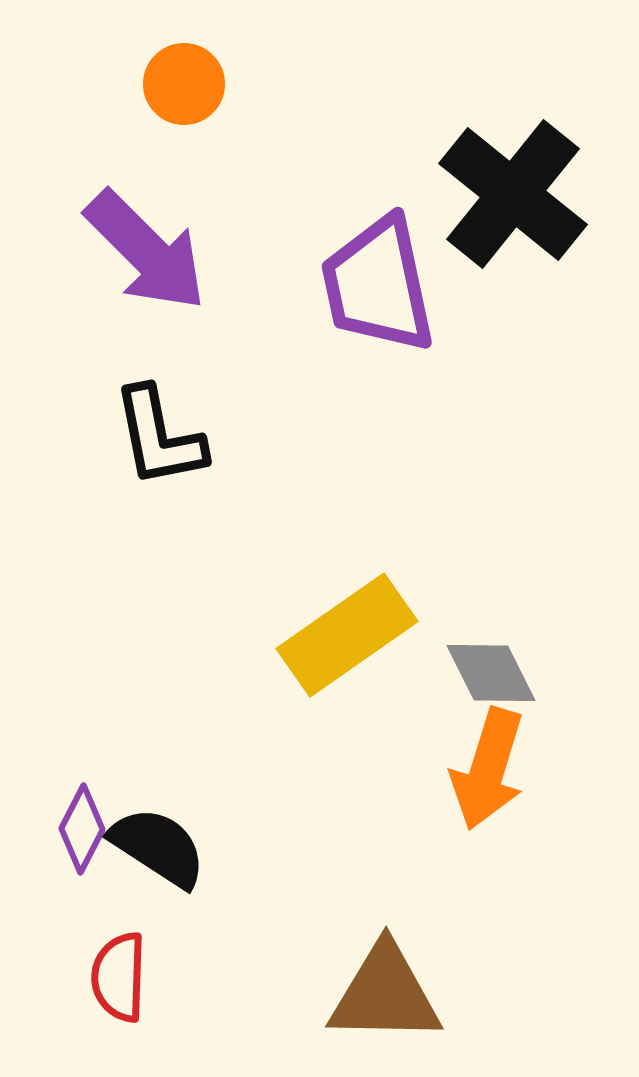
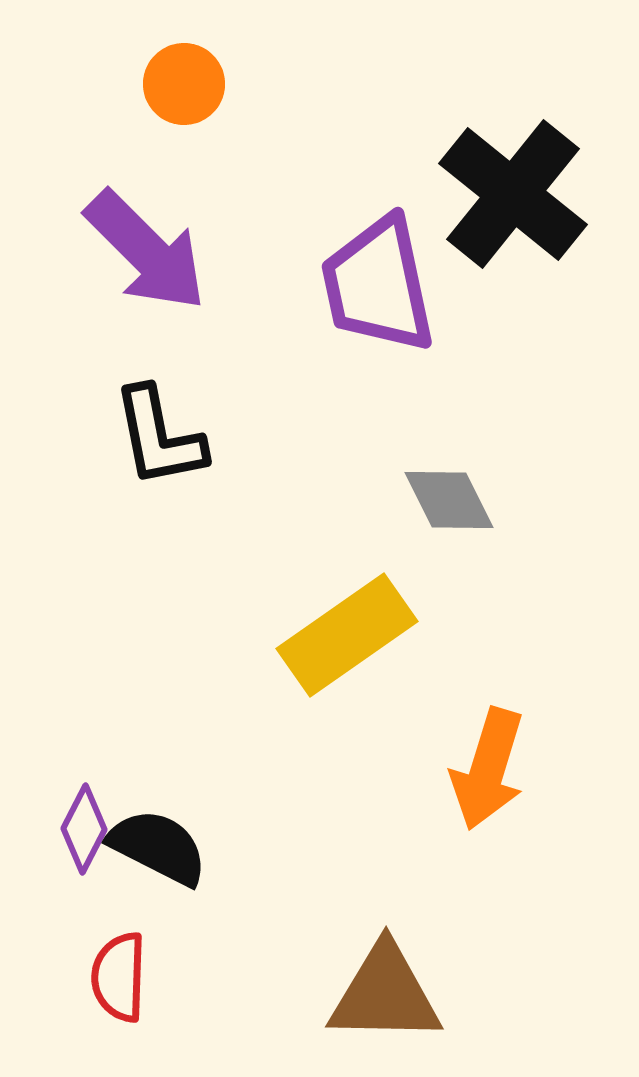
gray diamond: moved 42 px left, 173 px up
purple diamond: moved 2 px right
black semicircle: rotated 6 degrees counterclockwise
